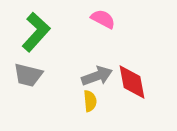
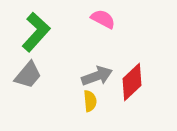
gray trapezoid: rotated 64 degrees counterclockwise
red diamond: rotated 57 degrees clockwise
